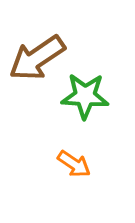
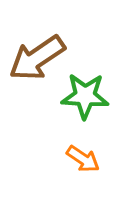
orange arrow: moved 9 px right, 5 px up
